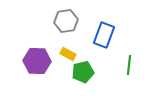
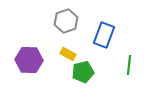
gray hexagon: rotated 10 degrees counterclockwise
purple hexagon: moved 8 px left, 1 px up
